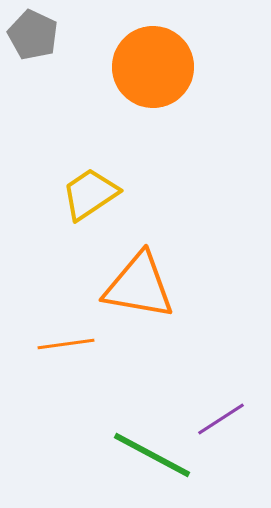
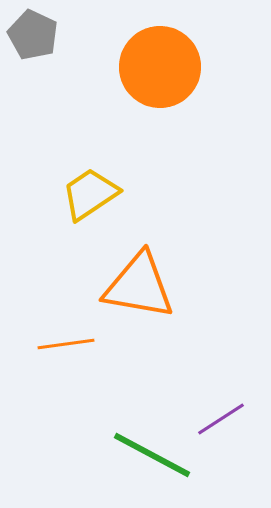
orange circle: moved 7 px right
